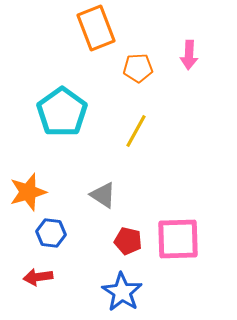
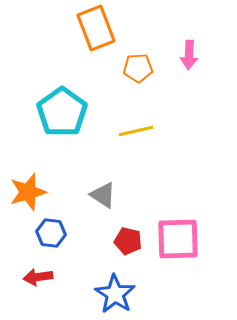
yellow line: rotated 48 degrees clockwise
blue star: moved 7 px left, 2 px down
